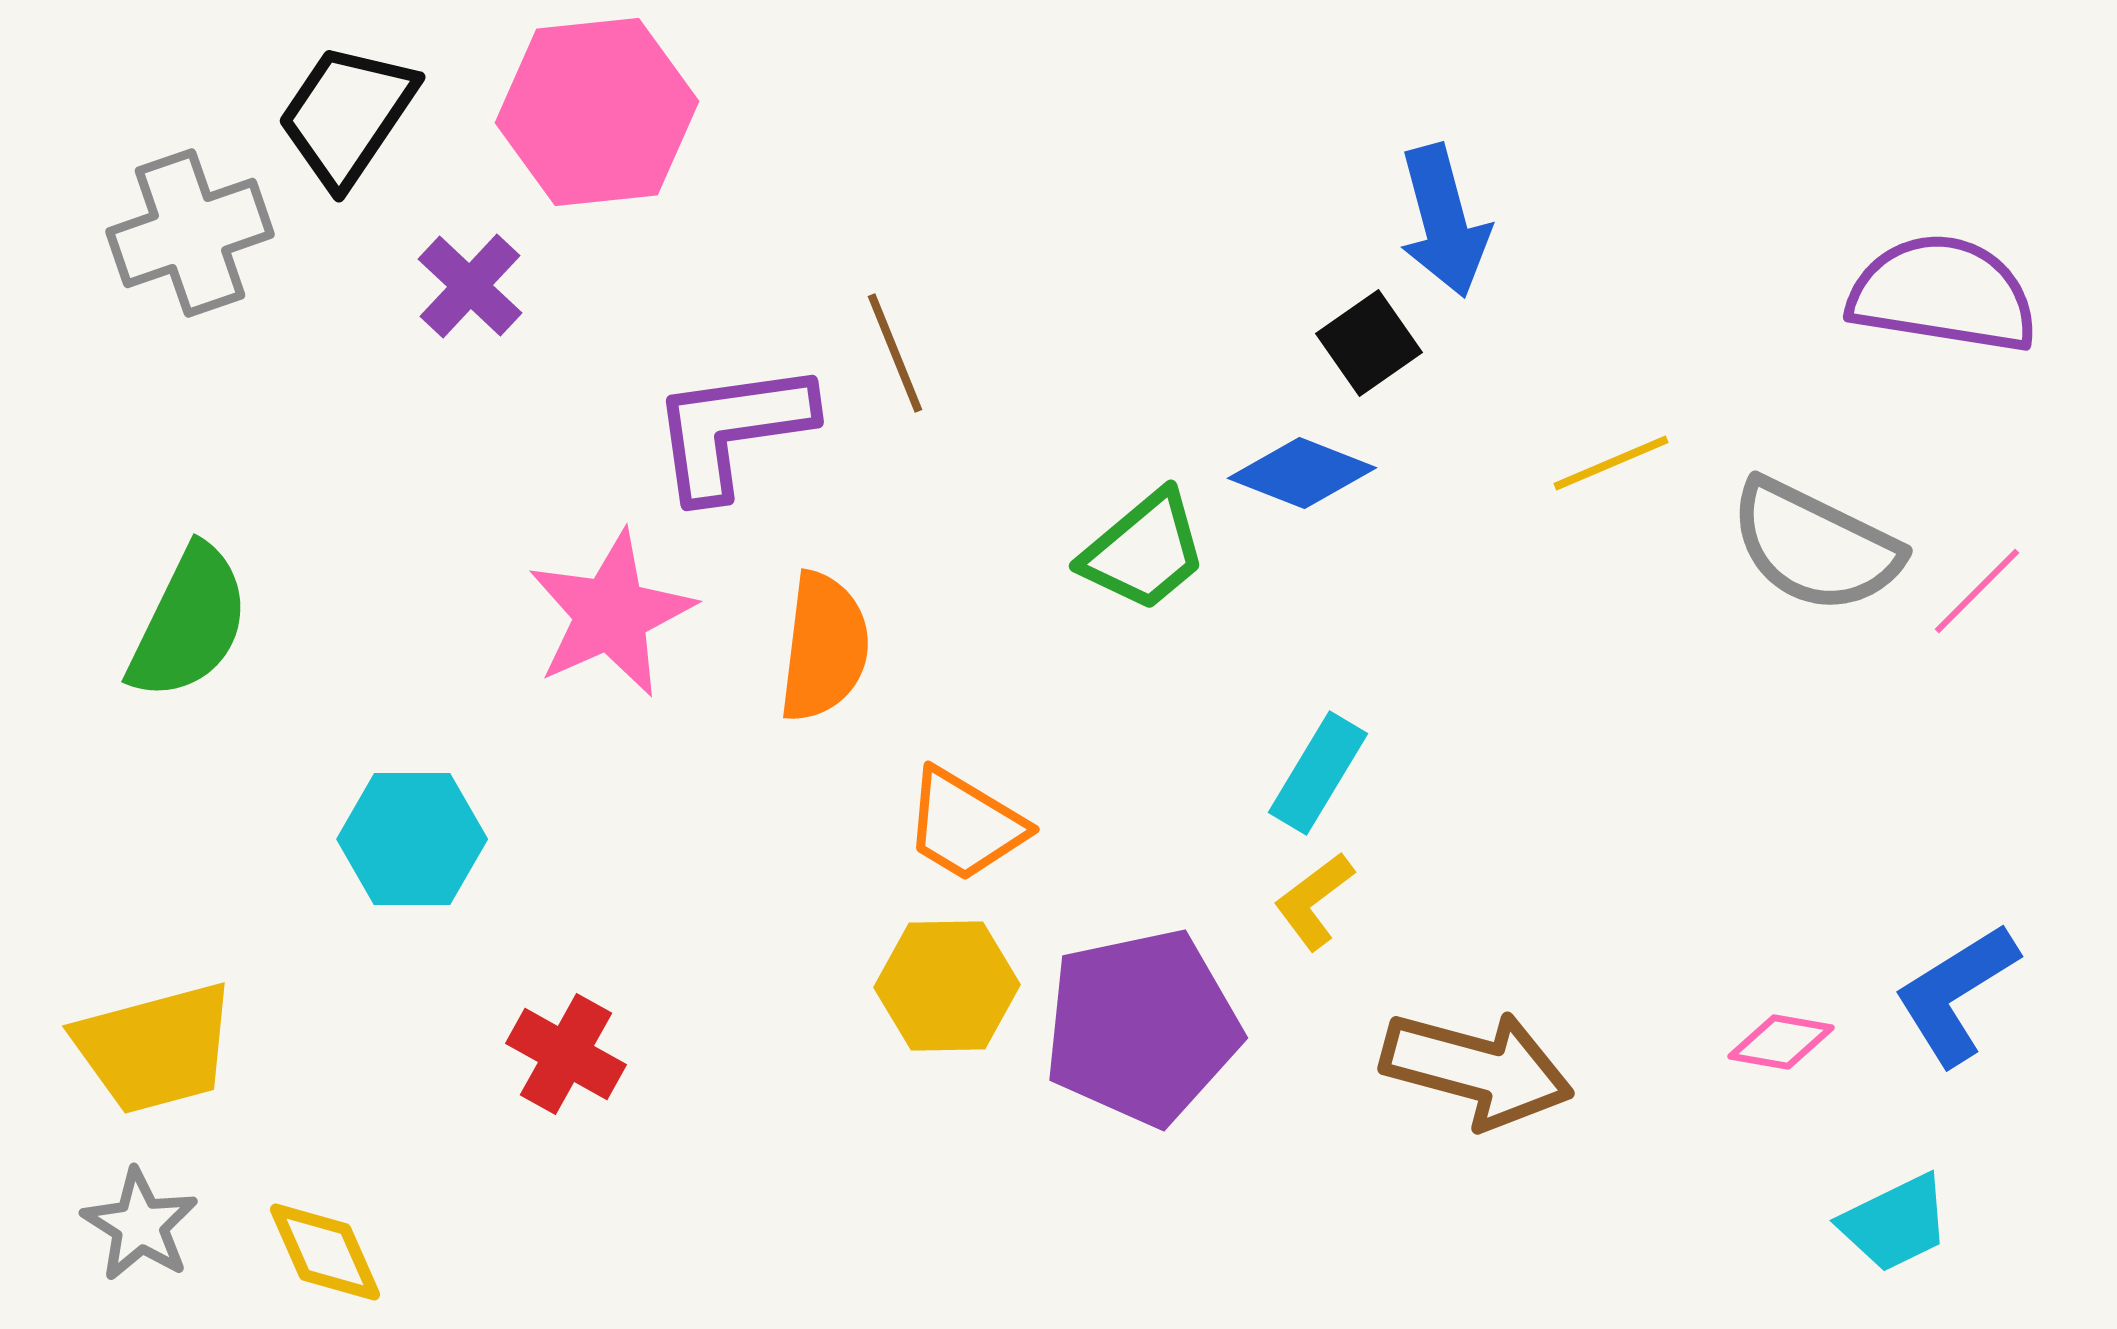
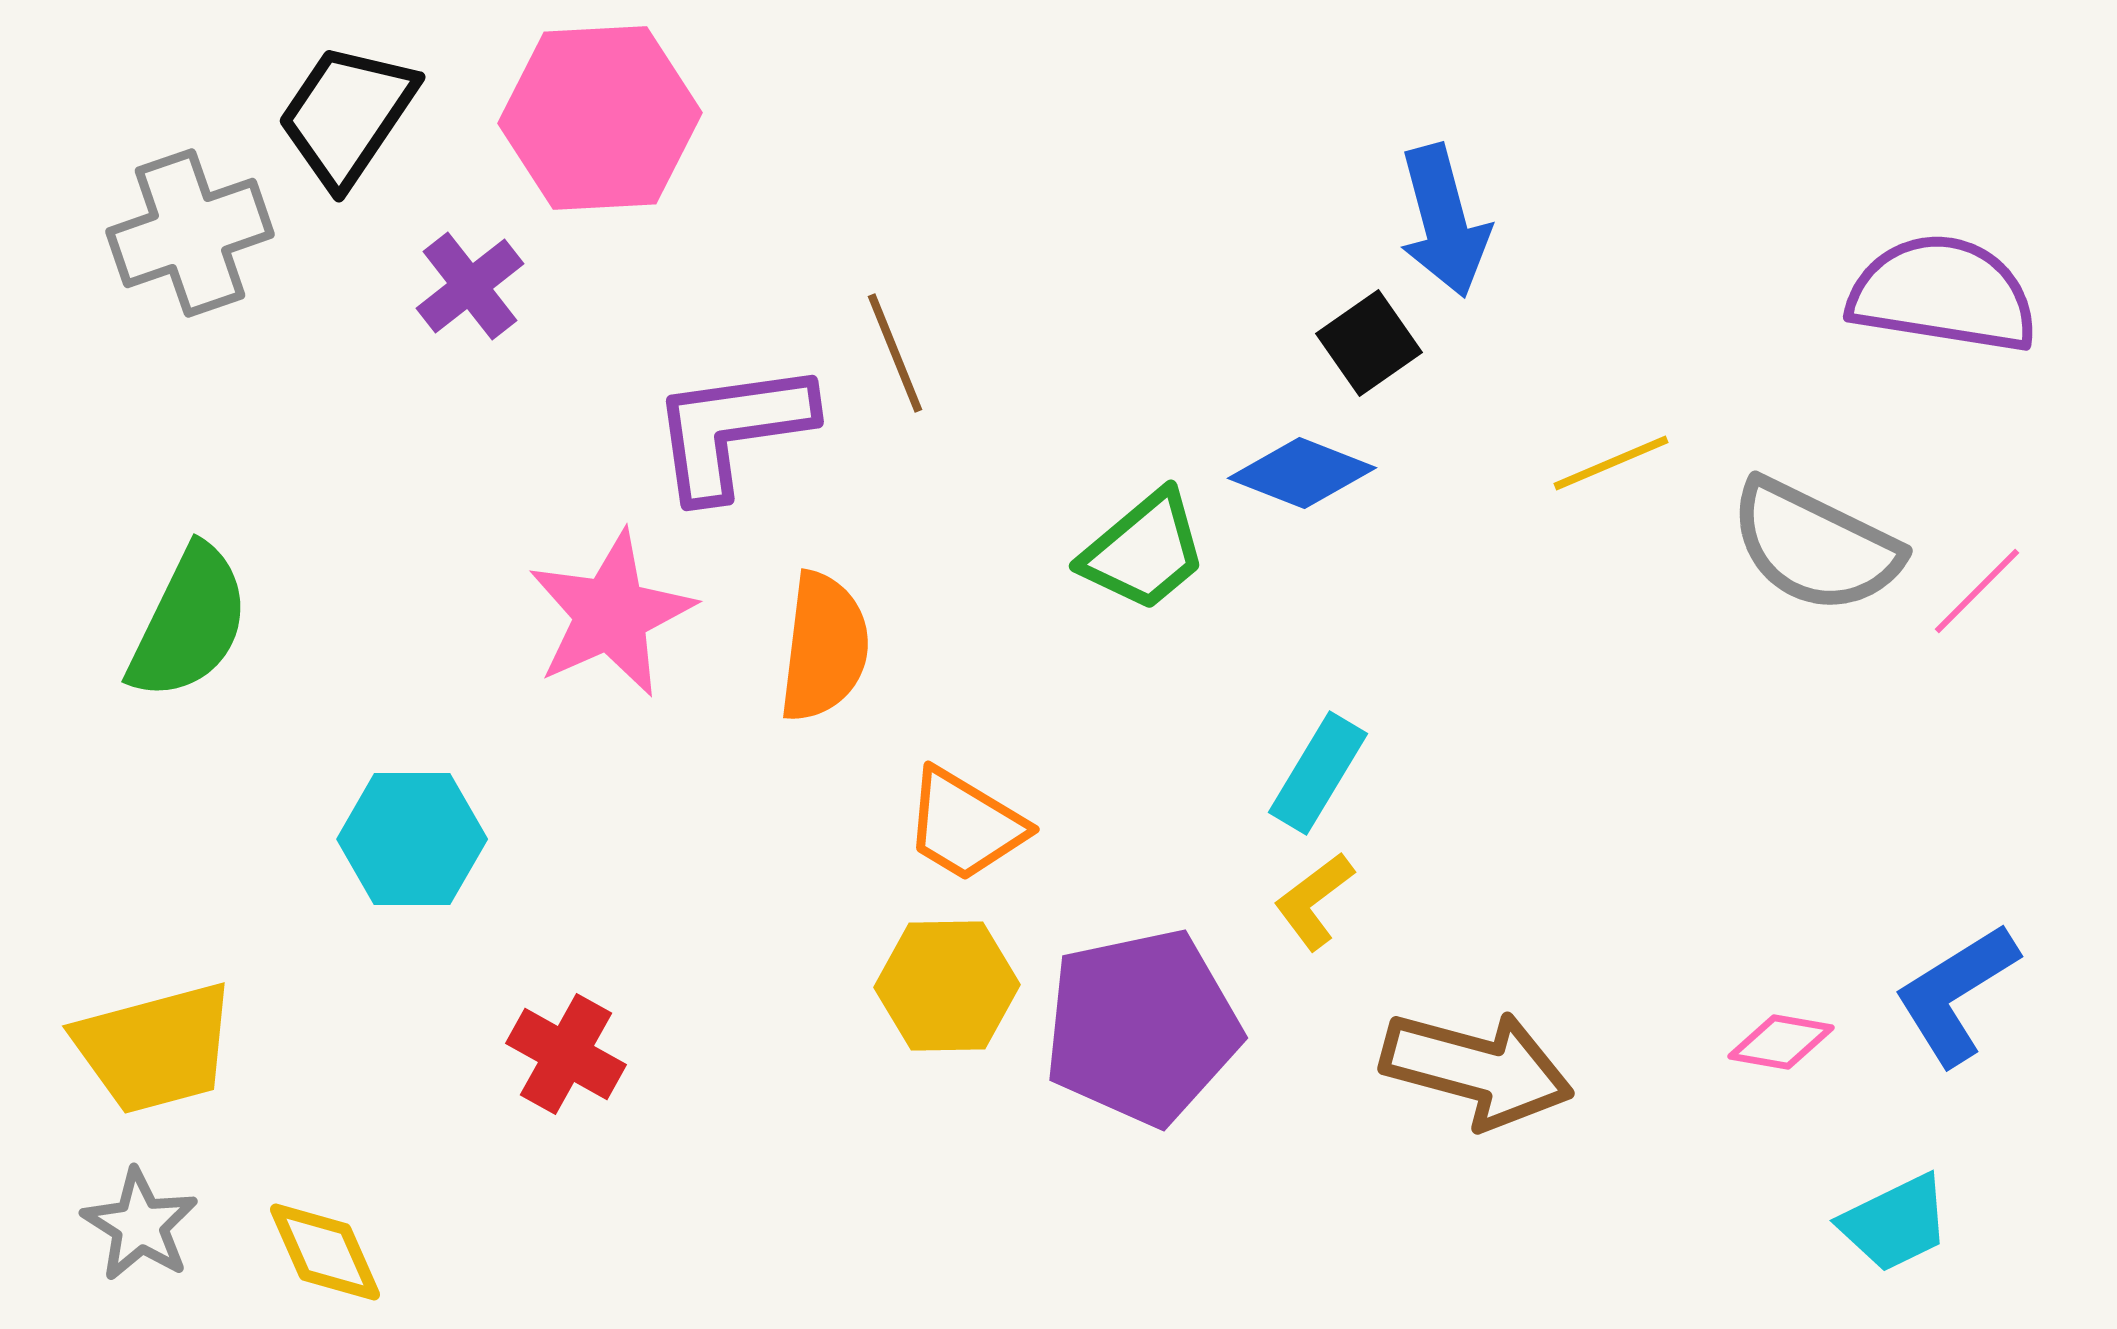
pink hexagon: moved 3 px right, 6 px down; rotated 3 degrees clockwise
purple cross: rotated 9 degrees clockwise
